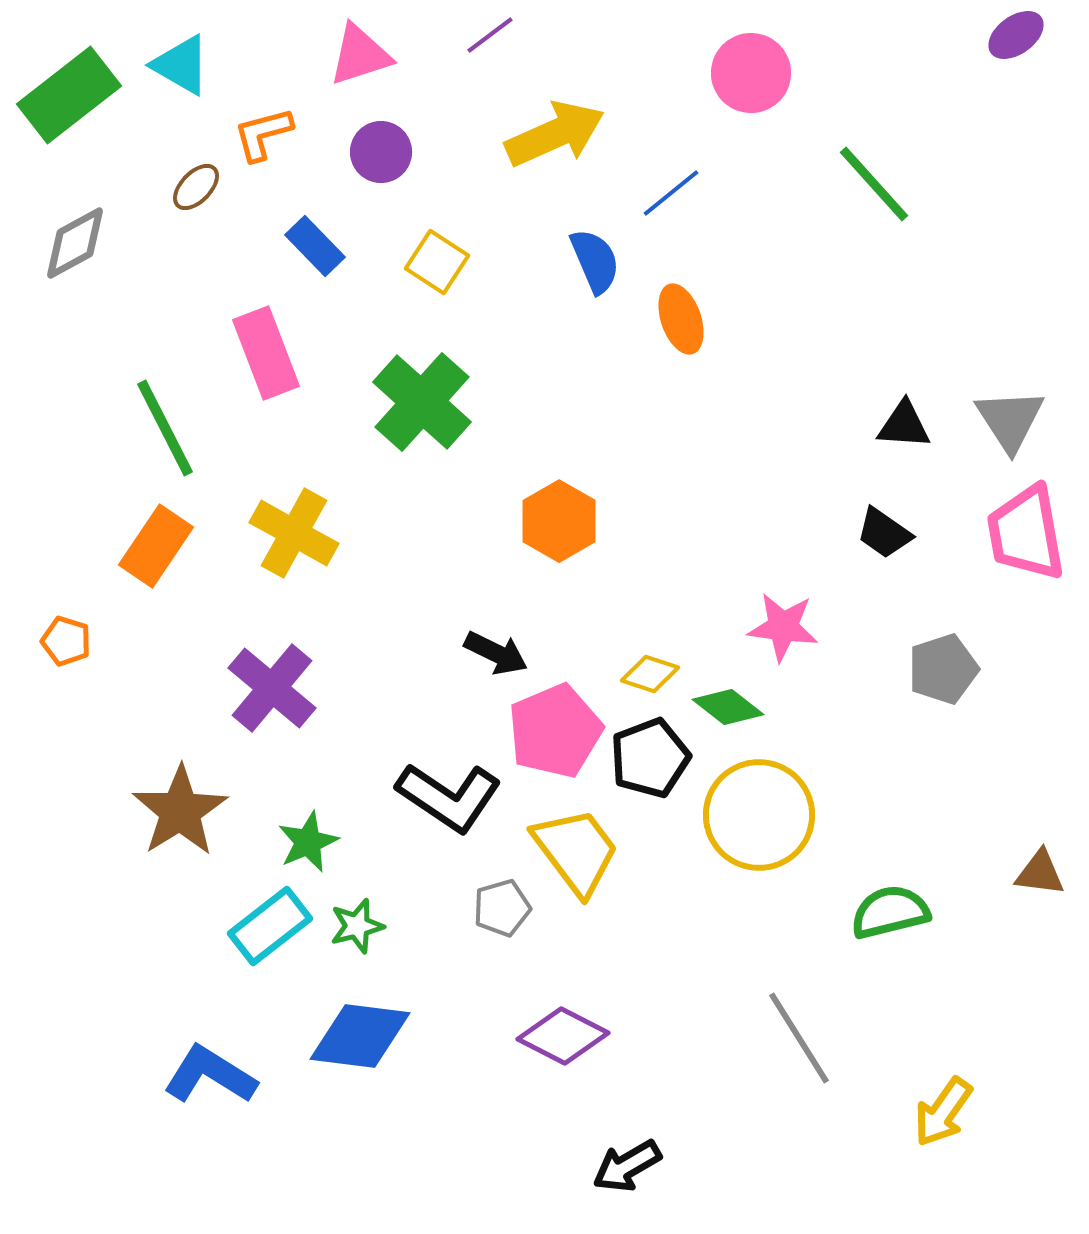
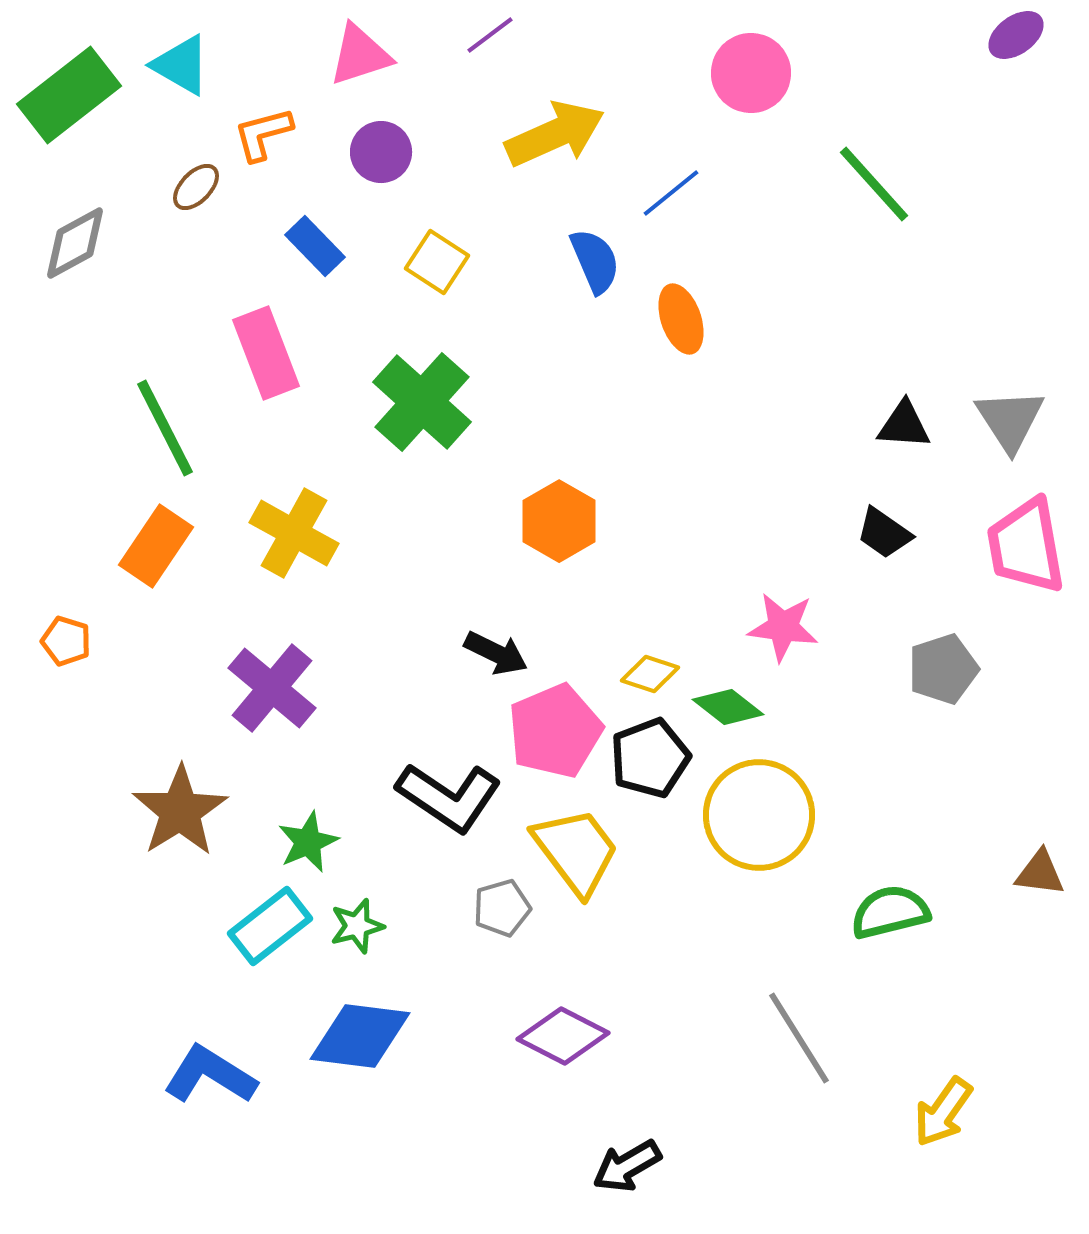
pink trapezoid at (1026, 533): moved 13 px down
